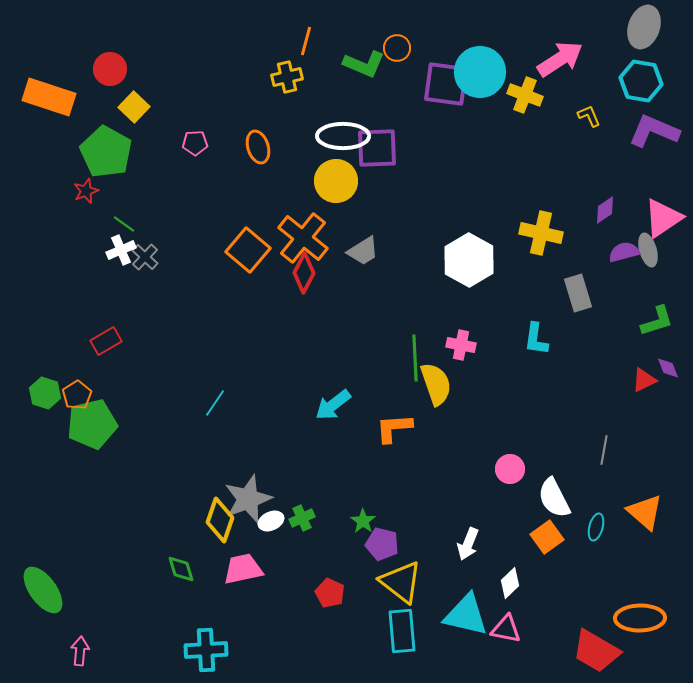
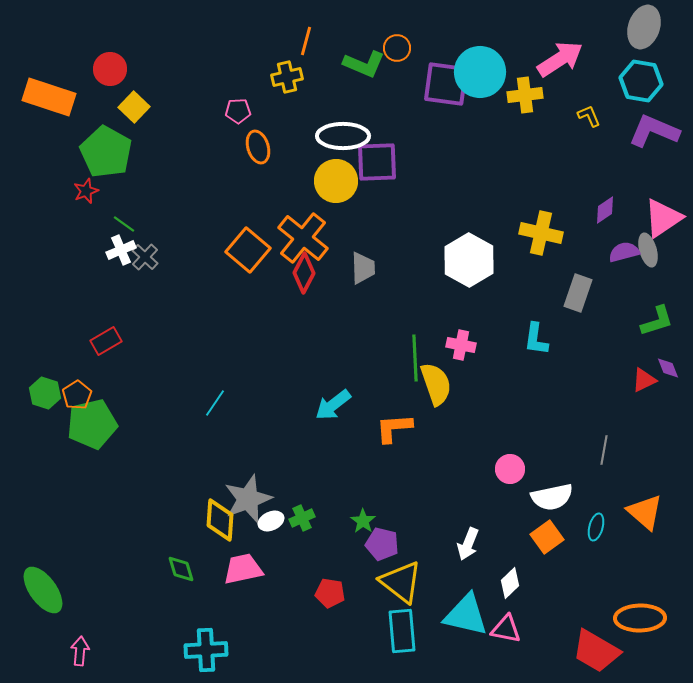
yellow cross at (525, 95): rotated 28 degrees counterclockwise
pink pentagon at (195, 143): moved 43 px right, 32 px up
purple square at (377, 148): moved 14 px down
gray trapezoid at (363, 251): moved 17 px down; rotated 60 degrees counterclockwise
gray rectangle at (578, 293): rotated 36 degrees clockwise
white semicircle at (554, 498): moved 2 px left, 1 px up; rotated 75 degrees counterclockwise
yellow diamond at (220, 520): rotated 15 degrees counterclockwise
red pentagon at (330, 593): rotated 16 degrees counterclockwise
